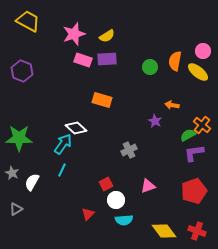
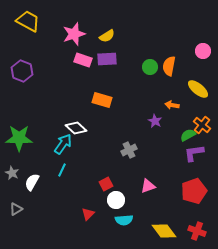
orange semicircle: moved 6 px left, 5 px down
yellow ellipse: moved 17 px down
